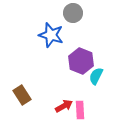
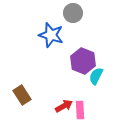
purple hexagon: moved 2 px right
